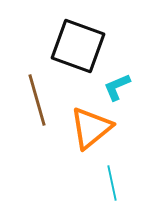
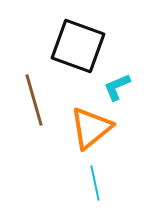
brown line: moved 3 px left
cyan line: moved 17 px left
